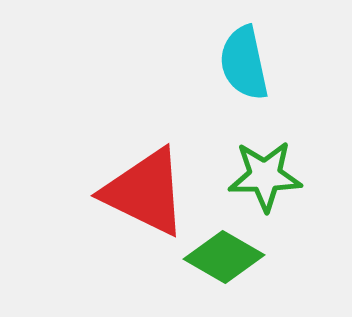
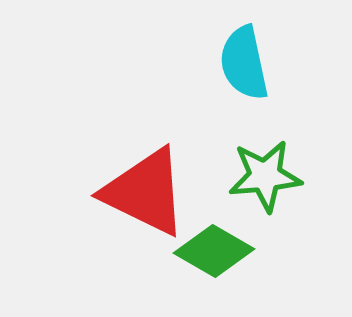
green star: rotated 4 degrees counterclockwise
green diamond: moved 10 px left, 6 px up
